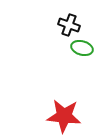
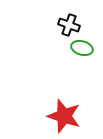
red star: rotated 12 degrees clockwise
